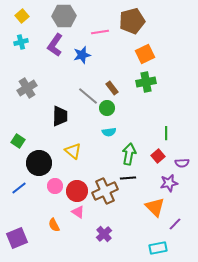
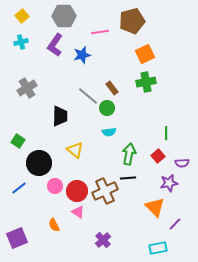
yellow triangle: moved 2 px right, 1 px up
purple cross: moved 1 px left, 6 px down
